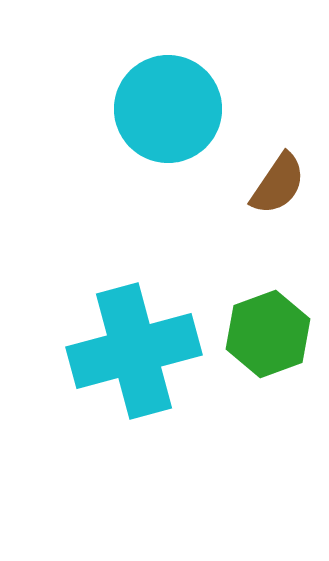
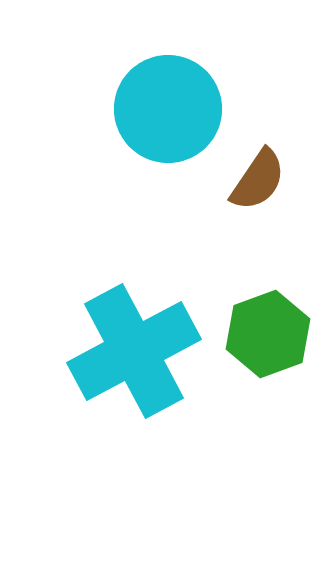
brown semicircle: moved 20 px left, 4 px up
cyan cross: rotated 13 degrees counterclockwise
